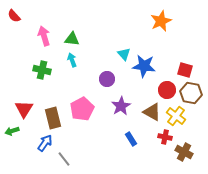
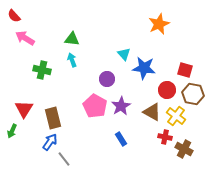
orange star: moved 2 px left, 3 px down
pink arrow: moved 19 px left, 2 px down; rotated 42 degrees counterclockwise
blue star: moved 2 px down
brown hexagon: moved 2 px right, 1 px down
pink pentagon: moved 13 px right, 3 px up; rotated 15 degrees counterclockwise
green arrow: rotated 48 degrees counterclockwise
blue rectangle: moved 10 px left
blue arrow: moved 5 px right, 1 px up
brown cross: moved 3 px up
